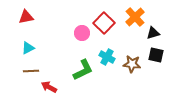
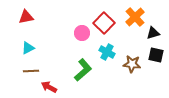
cyan cross: moved 5 px up
green L-shape: rotated 15 degrees counterclockwise
